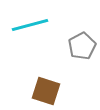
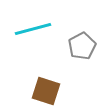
cyan line: moved 3 px right, 4 px down
